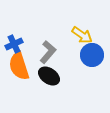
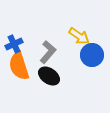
yellow arrow: moved 3 px left, 1 px down
